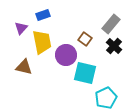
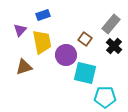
purple triangle: moved 1 px left, 2 px down
brown triangle: rotated 30 degrees counterclockwise
cyan pentagon: moved 1 px left, 1 px up; rotated 25 degrees clockwise
